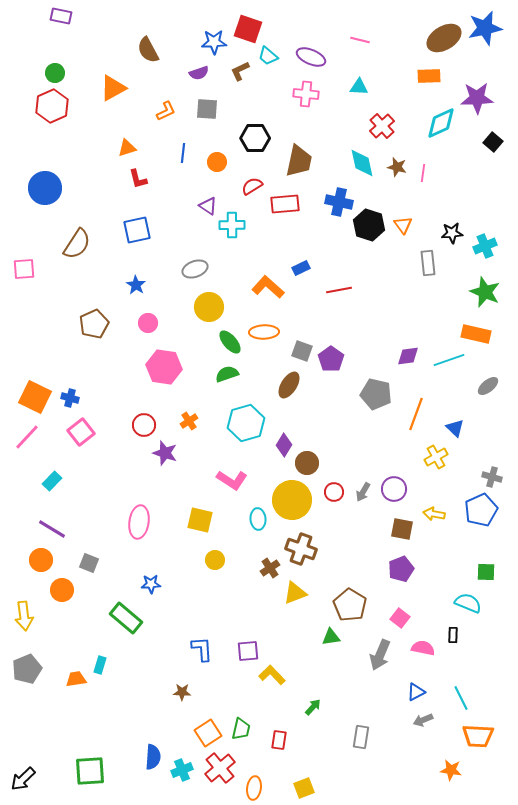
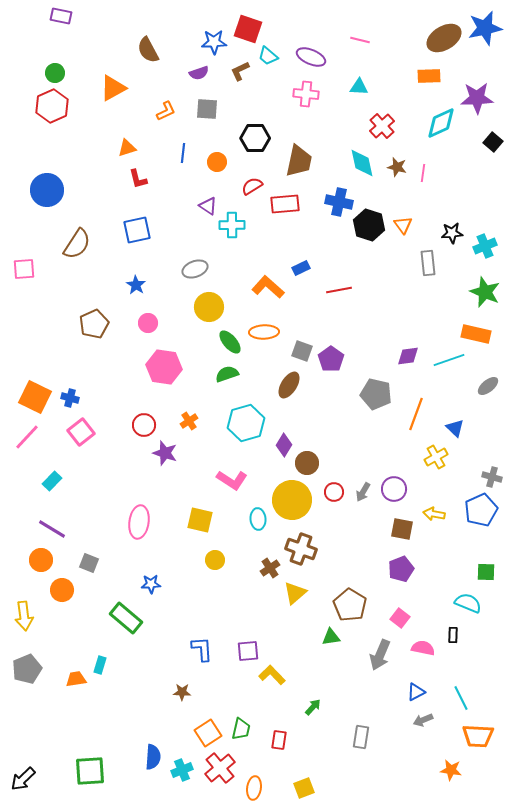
blue circle at (45, 188): moved 2 px right, 2 px down
yellow triangle at (295, 593): rotated 20 degrees counterclockwise
